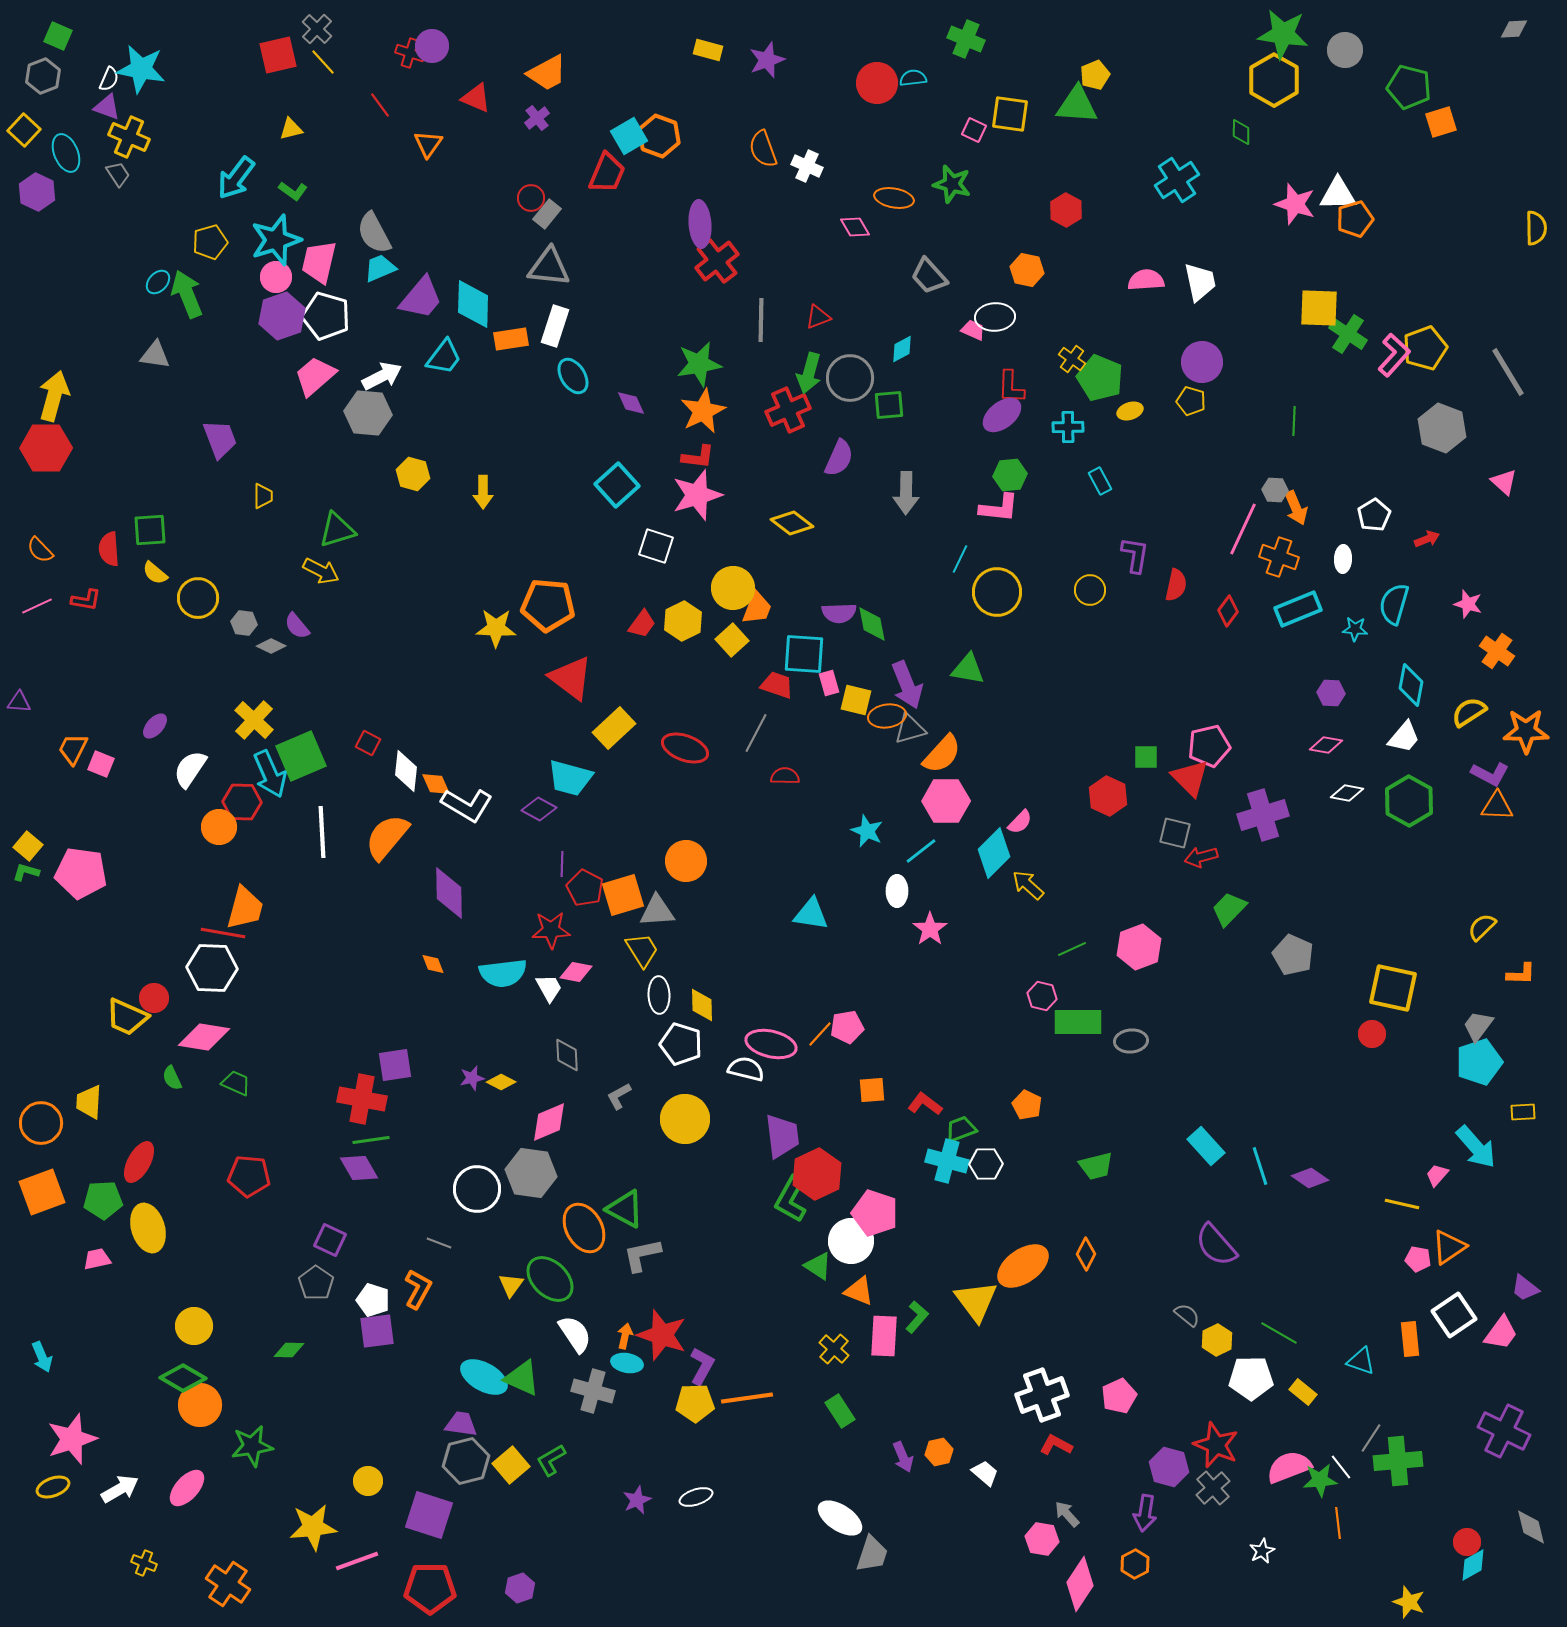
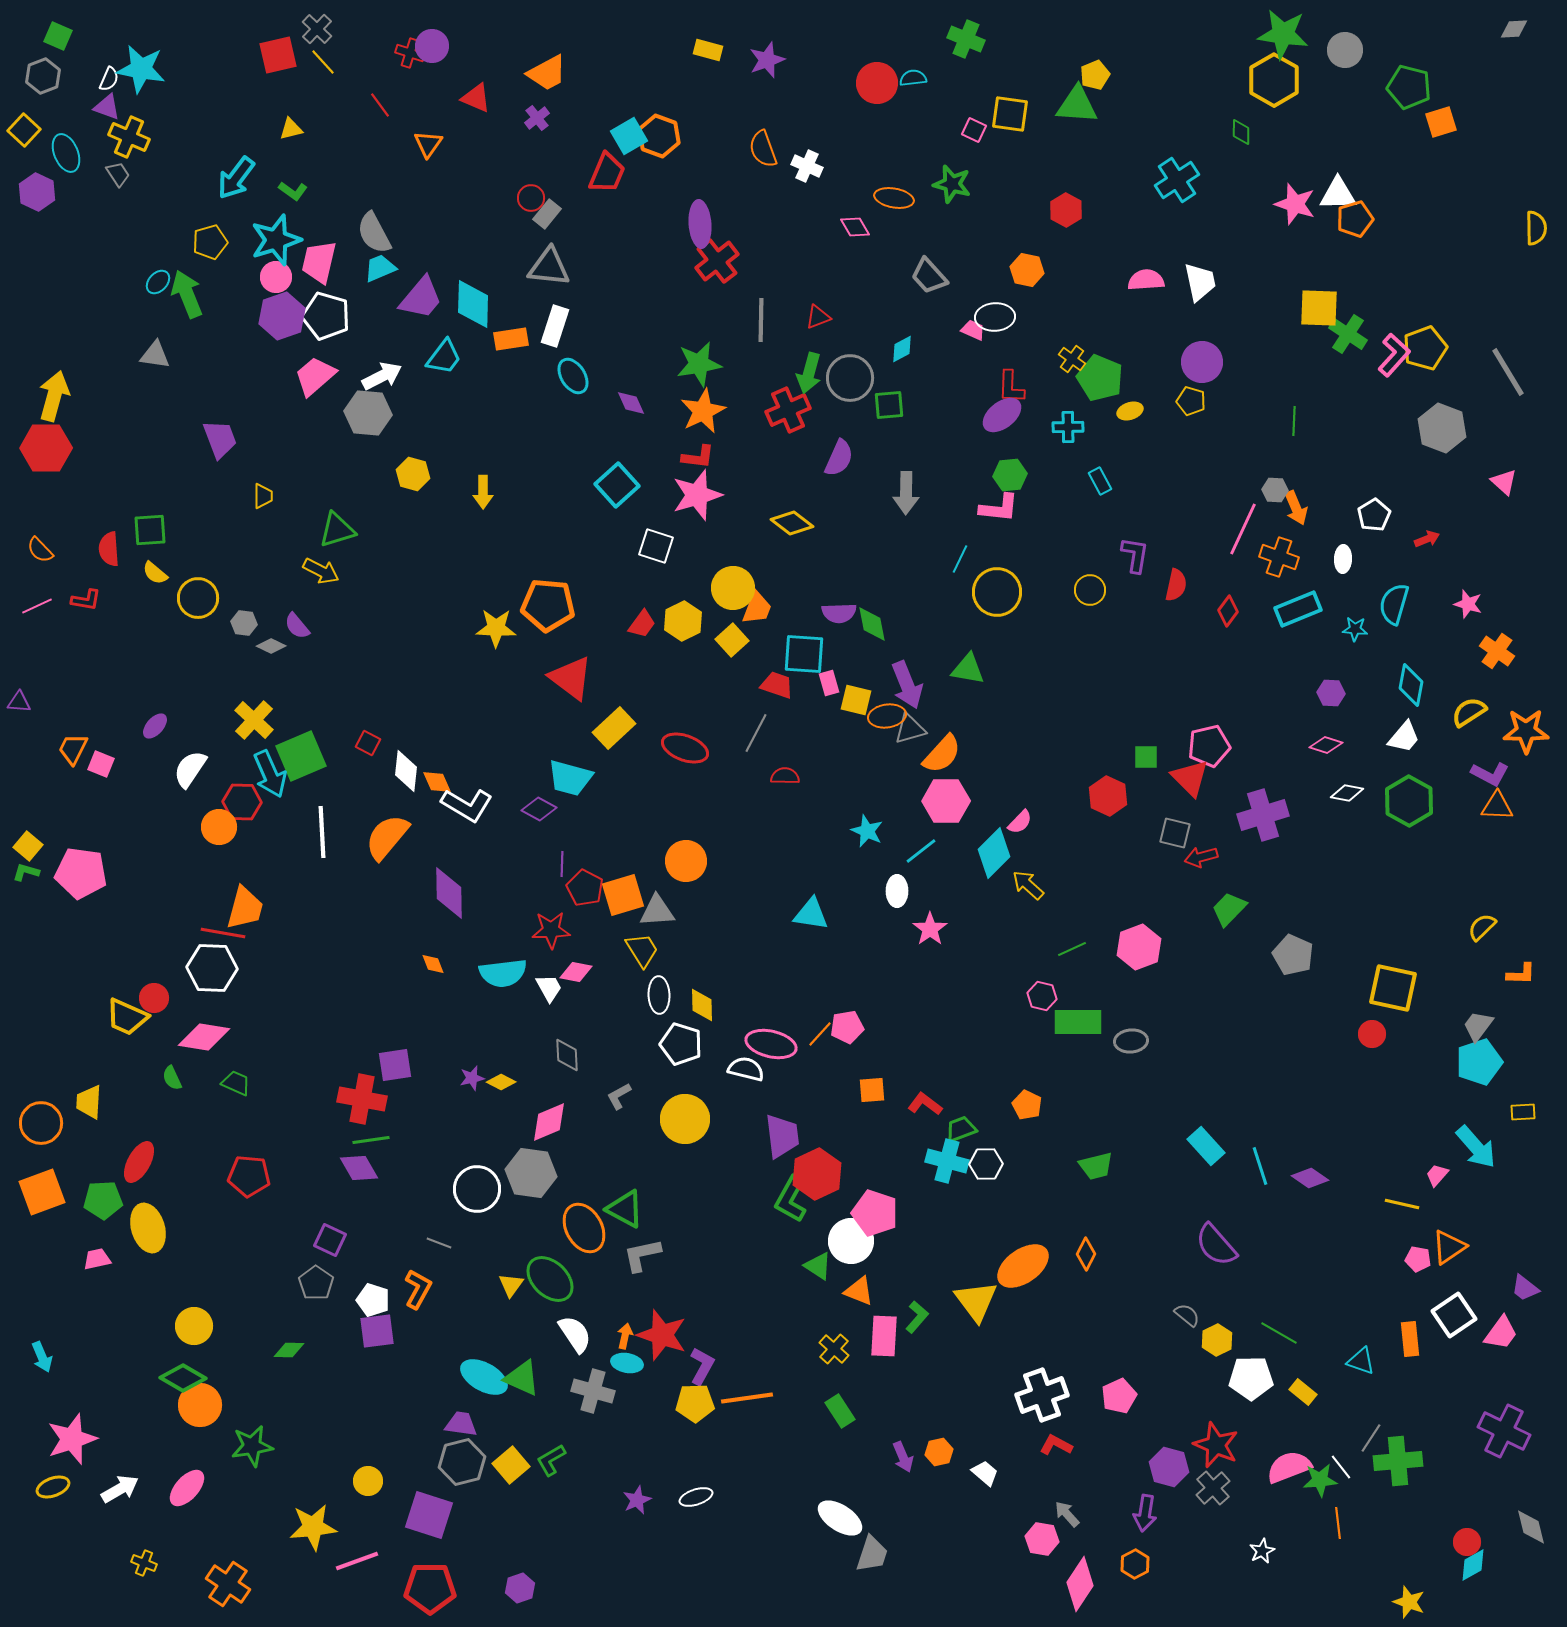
pink diamond at (1326, 745): rotated 8 degrees clockwise
orange diamond at (436, 784): moved 1 px right, 2 px up
gray hexagon at (466, 1461): moved 4 px left, 1 px down
